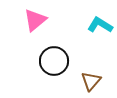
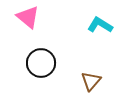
pink triangle: moved 7 px left, 3 px up; rotated 40 degrees counterclockwise
black circle: moved 13 px left, 2 px down
